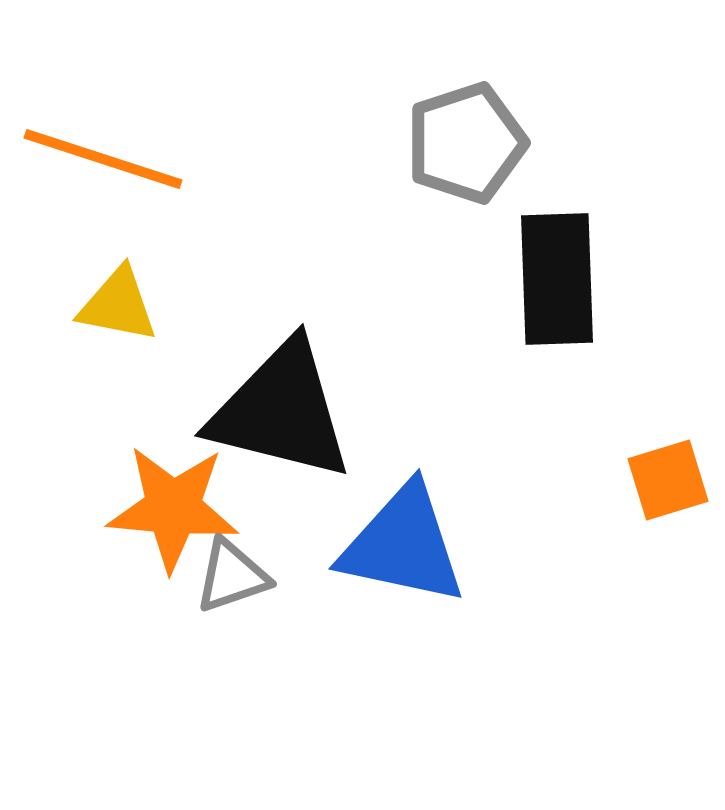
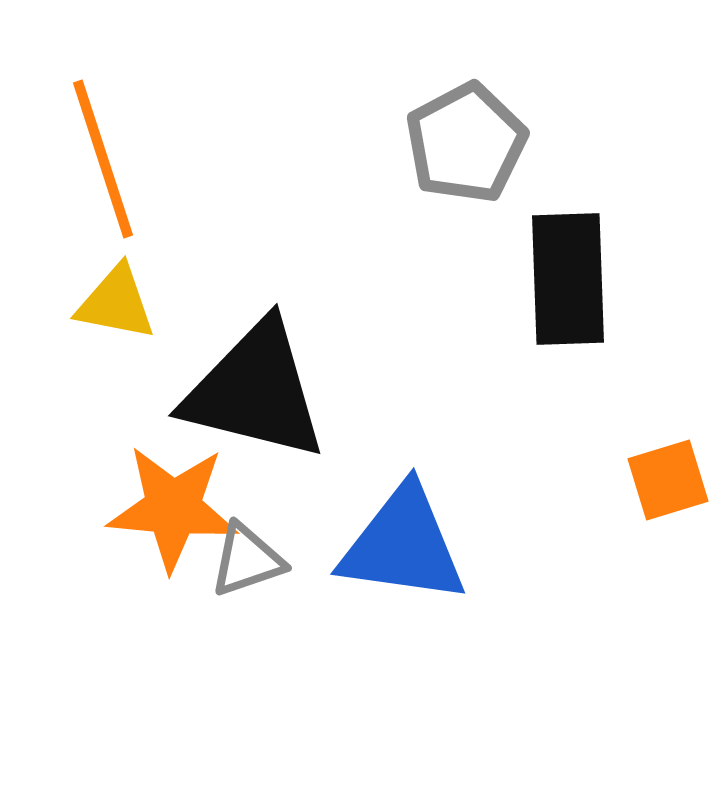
gray pentagon: rotated 10 degrees counterclockwise
orange line: rotated 54 degrees clockwise
black rectangle: moved 11 px right
yellow triangle: moved 2 px left, 2 px up
black triangle: moved 26 px left, 20 px up
blue triangle: rotated 4 degrees counterclockwise
gray triangle: moved 15 px right, 16 px up
